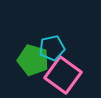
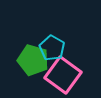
cyan pentagon: rotated 30 degrees counterclockwise
